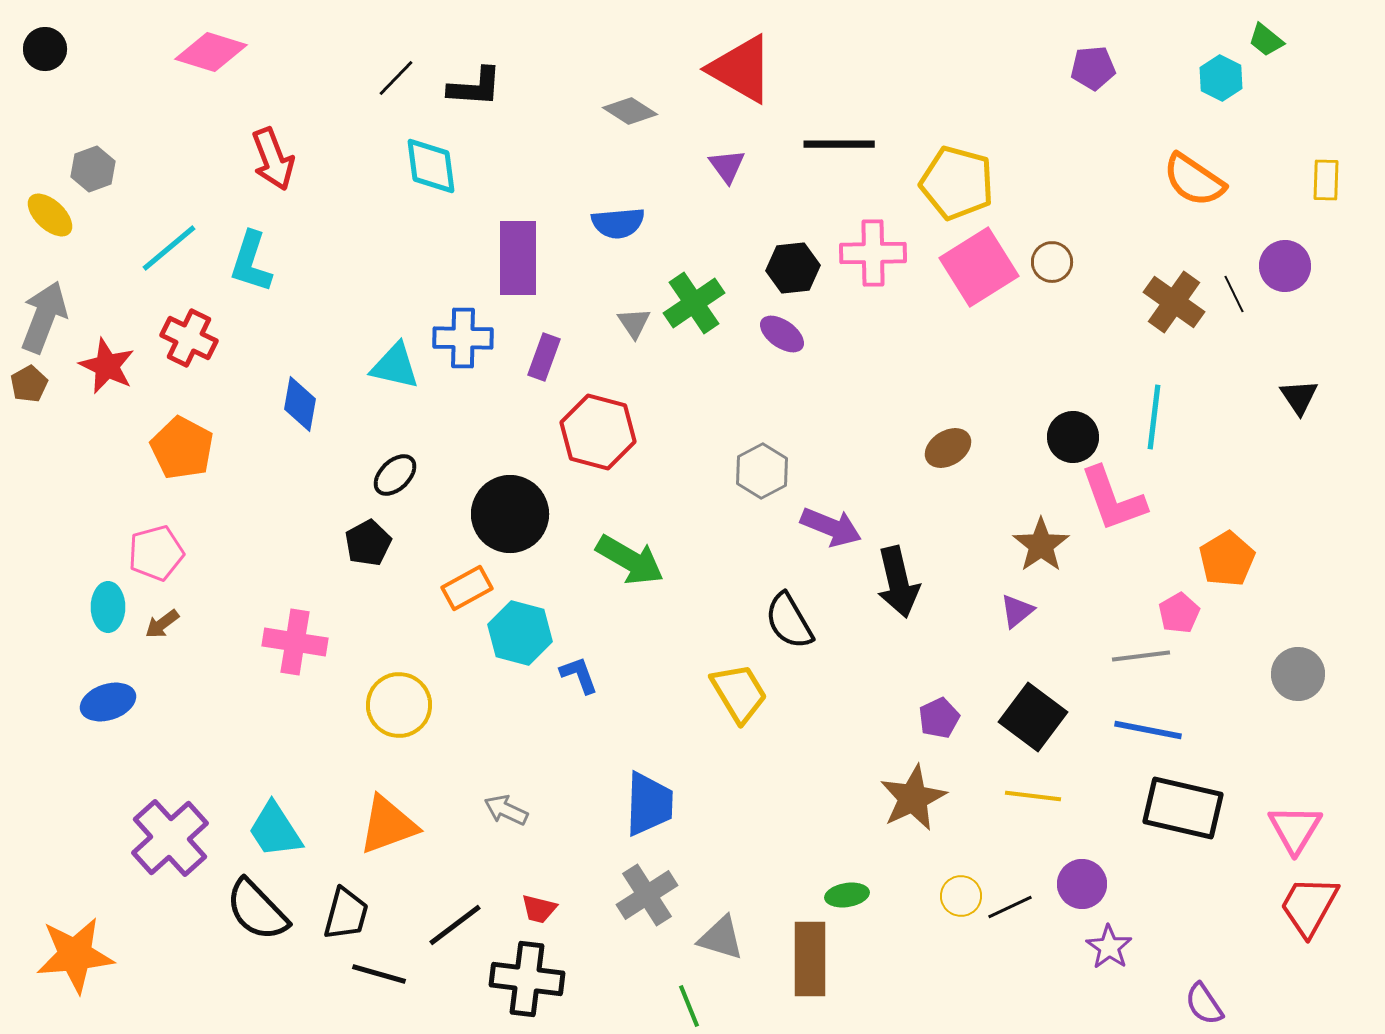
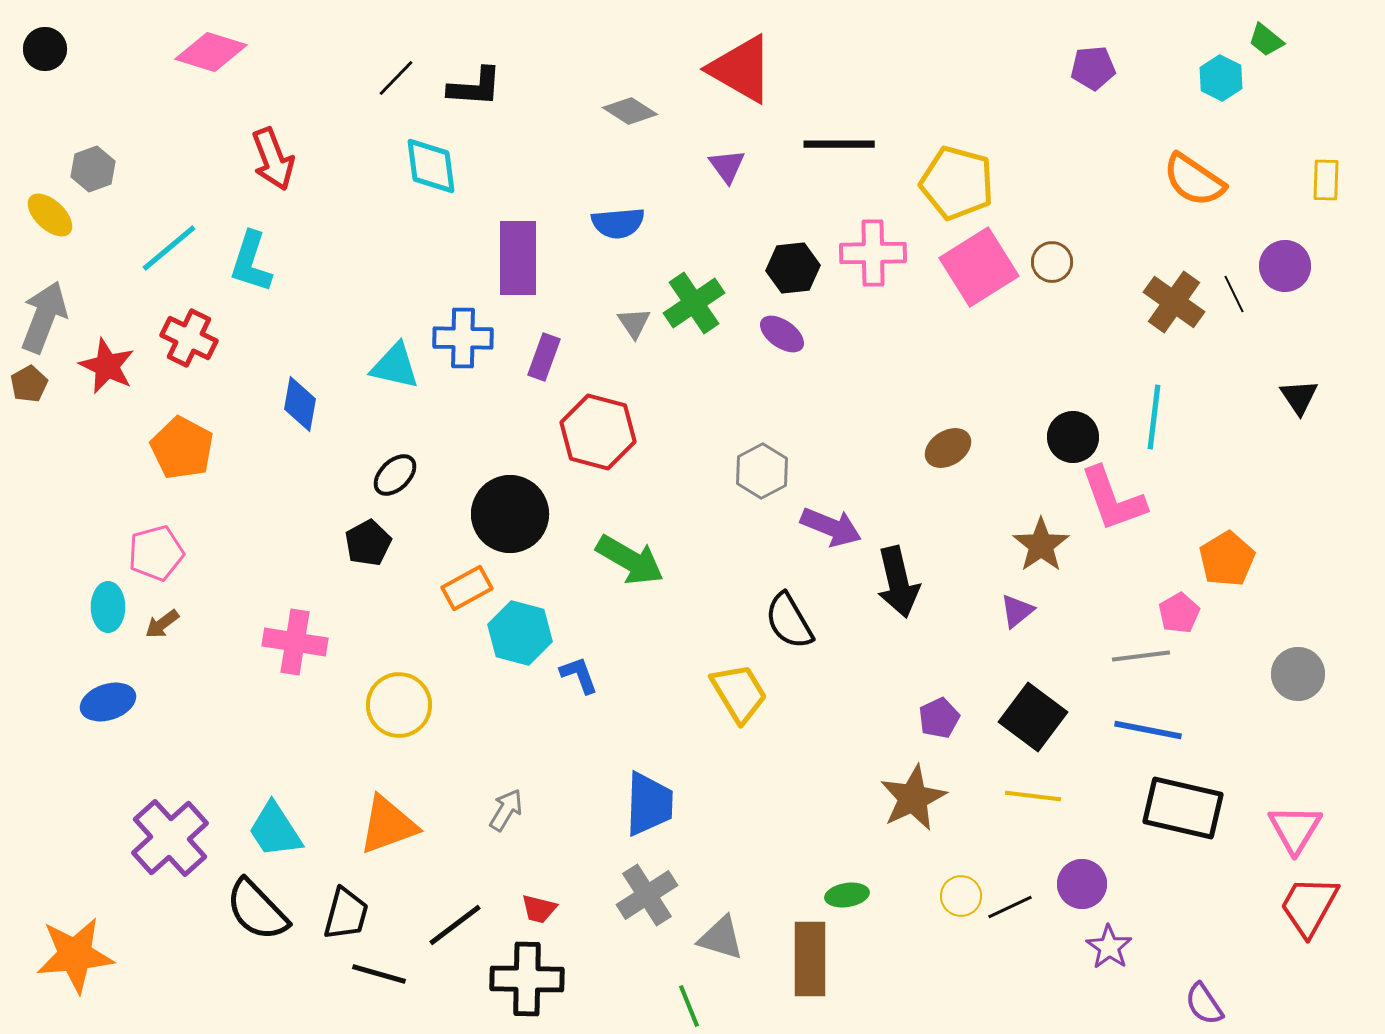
gray arrow at (506, 810): rotated 96 degrees clockwise
black cross at (527, 979): rotated 6 degrees counterclockwise
